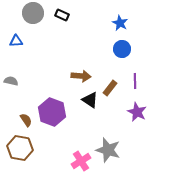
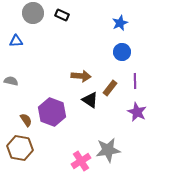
blue star: rotated 21 degrees clockwise
blue circle: moved 3 px down
gray star: rotated 25 degrees counterclockwise
